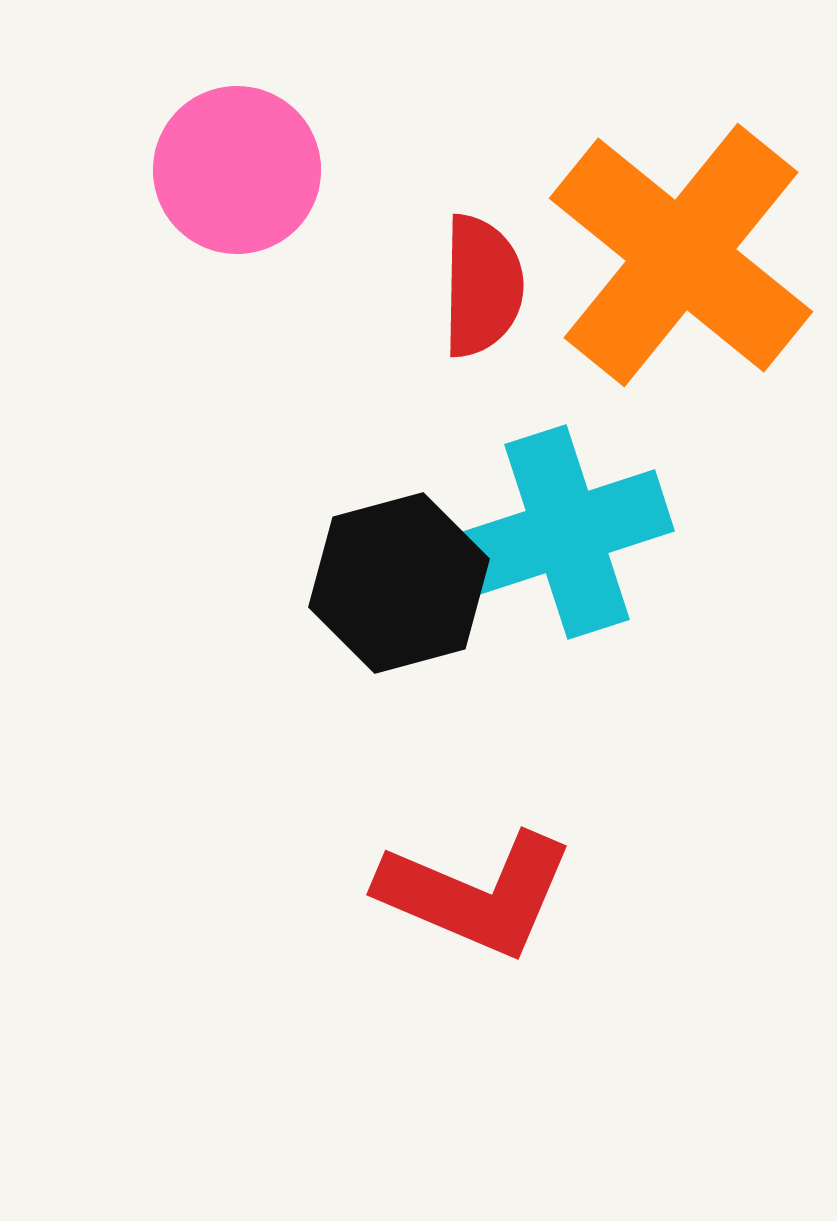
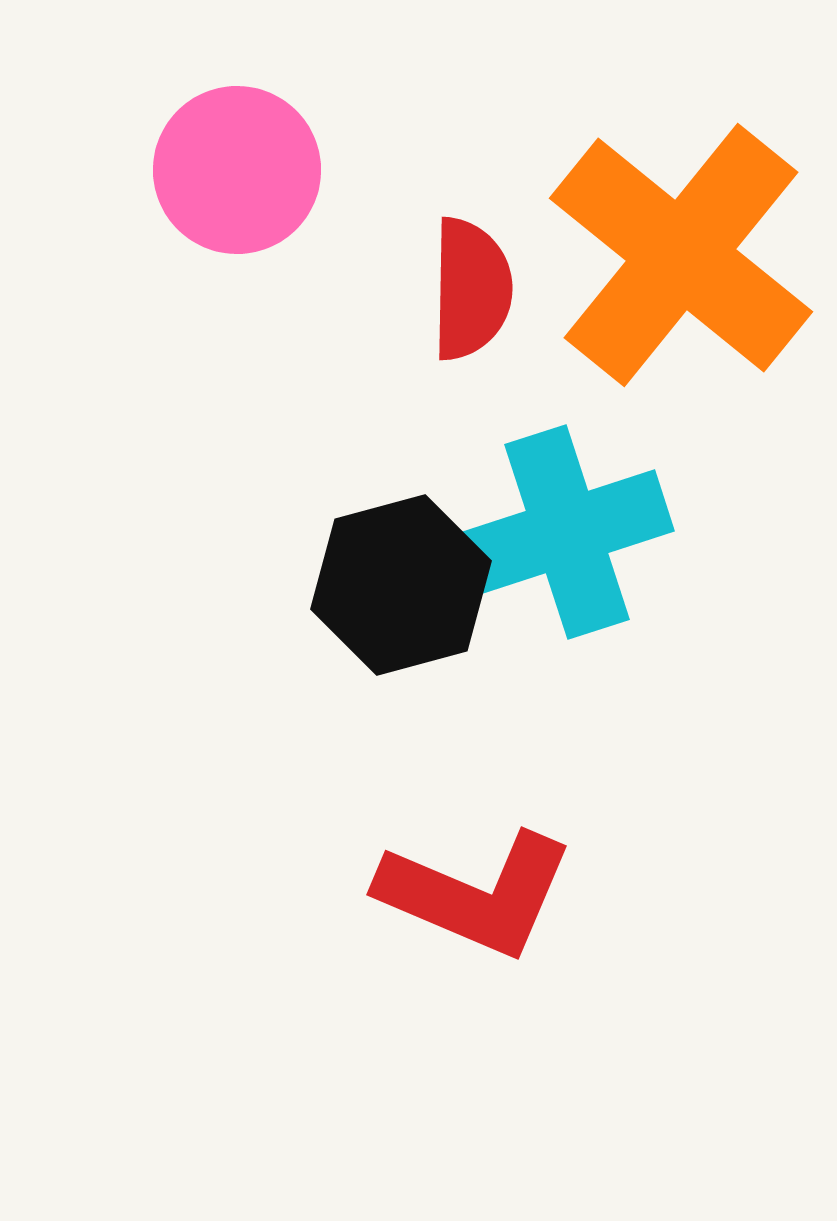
red semicircle: moved 11 px left, 3 px down
black hexagon: moved 2 px right, 2 px down
